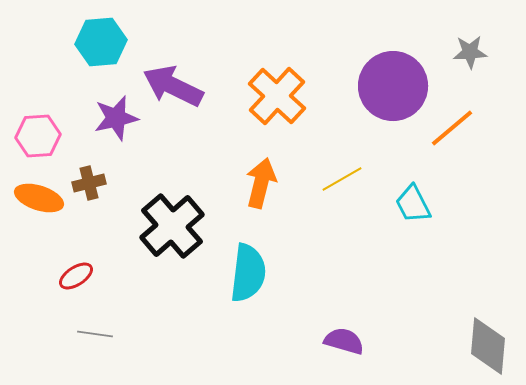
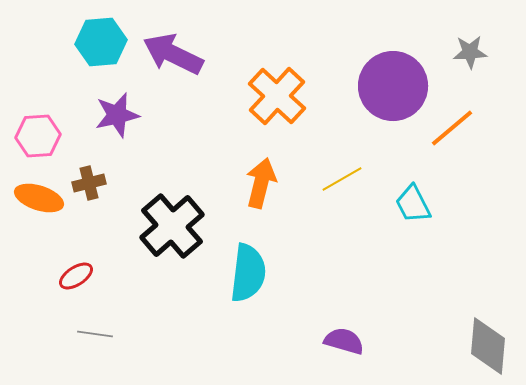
purple arrow: moved 32 px up
purple star: moved 1 px right, 3 px up
